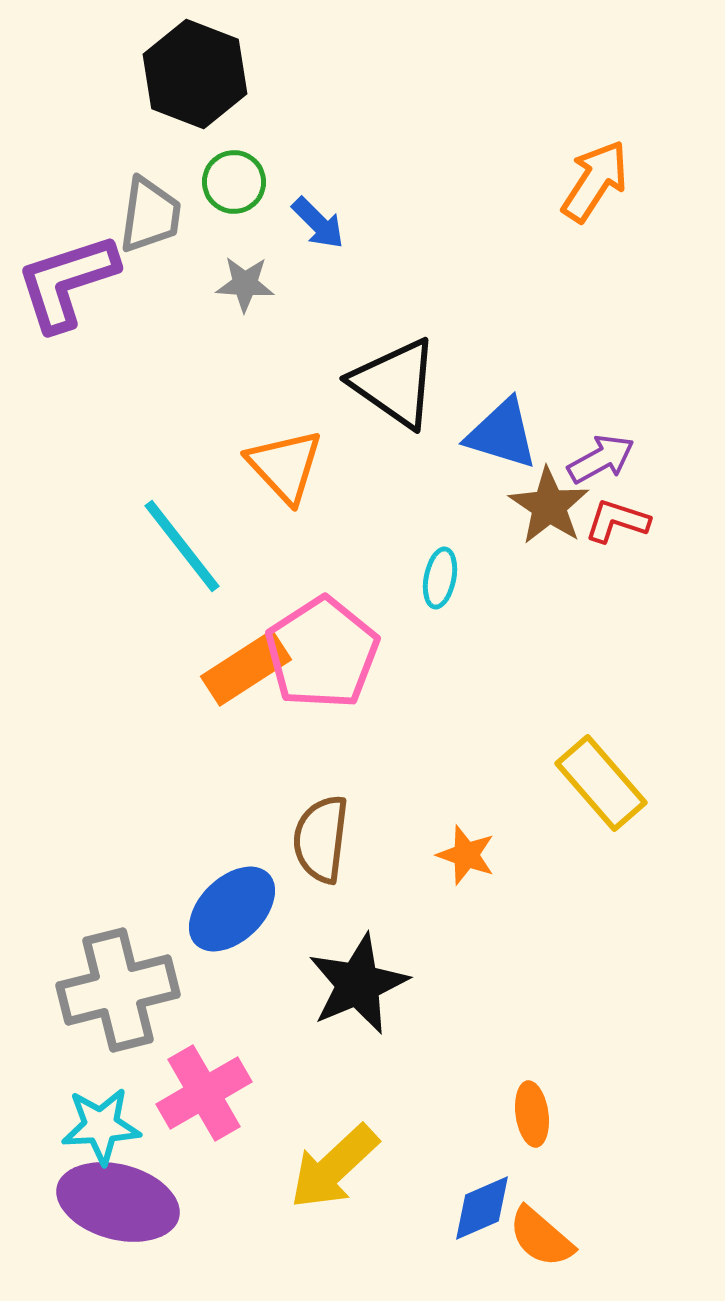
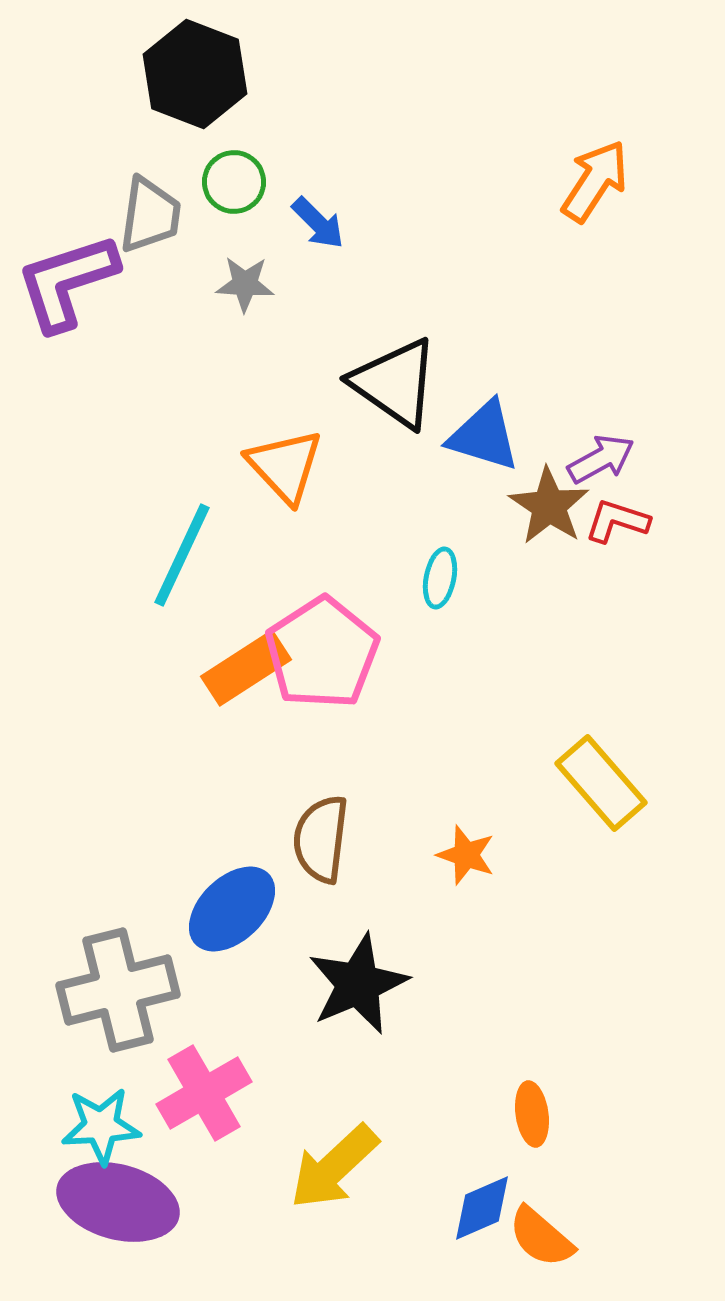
blue triangle: moved 18 px left, 2 px down
cyan line: moved 9 px down; rotated 63 degrees clockwise
